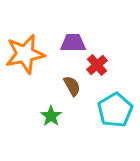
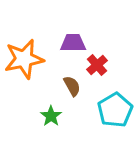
orange star: moved 1 px left, 5 px down
